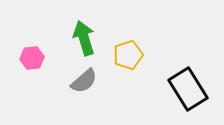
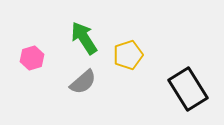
green arrow: rotated 16 degrees counterclockwise
pink hexagon: rotated 10 degrees counterclockwise
gray semicircle: moved 1 px left, 1 px down
